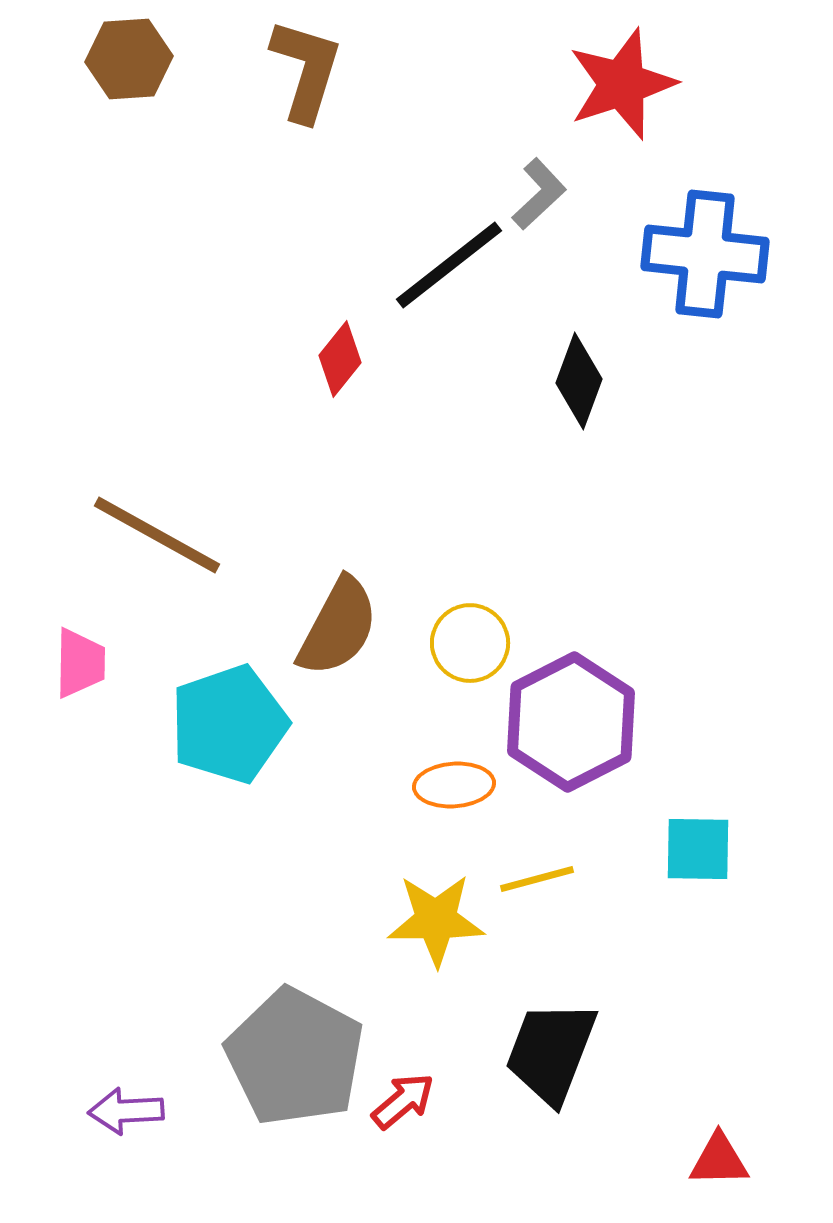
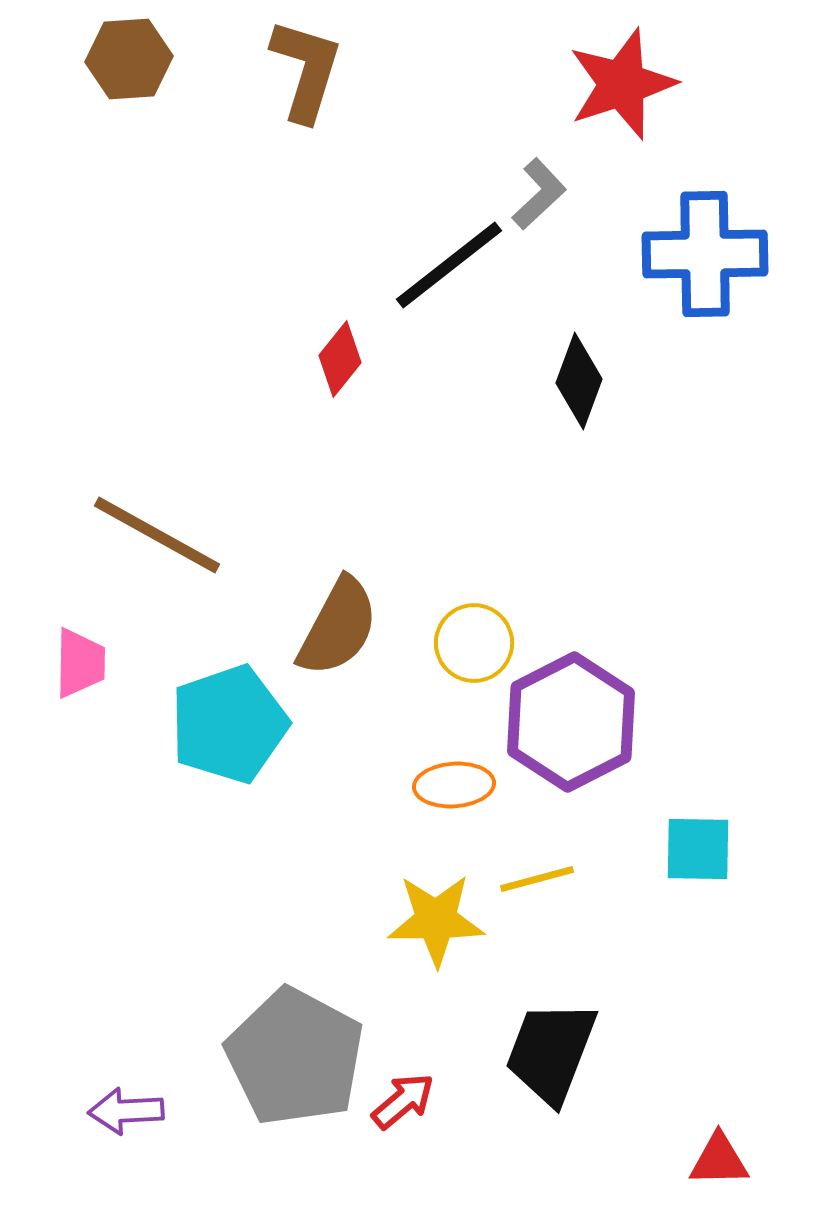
blue cross: rotated 7 degrees counterclockwise
yellow circle: moved 4 px right
